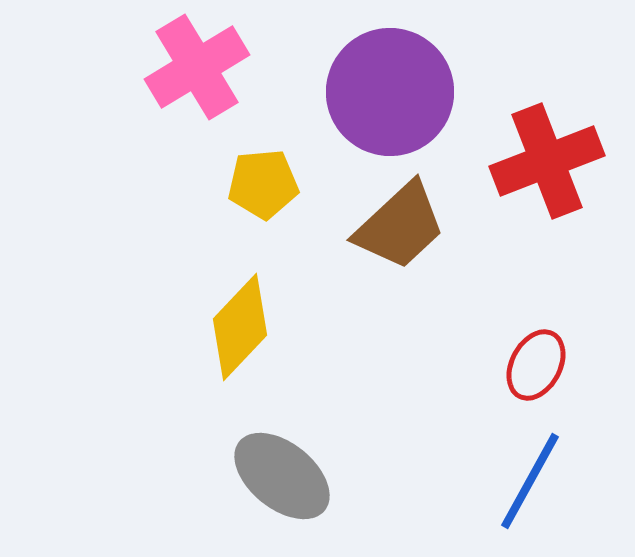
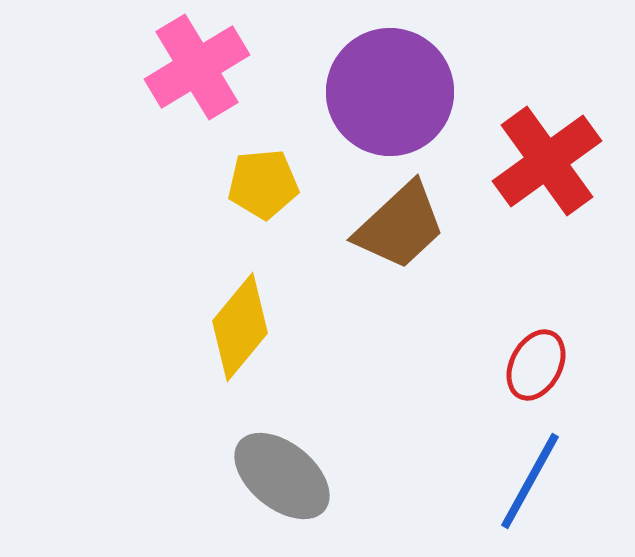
red cross: rotated 15 degrees counterclockwise
yellow diamond: rotated 4 degrees counterclockwise
